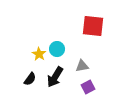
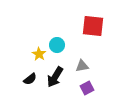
cyan circle: moved 4 px up
black semicircle: rotated 16 degrees clockwise
purple square: moved 1 px left, 1 px down
